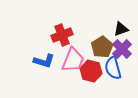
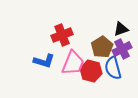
purple cross: rotated 18 degrees clockwise
pink trapezoid: moved 3 px down
